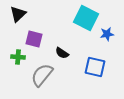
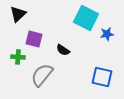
black semicircle: moved 1 px right, 3 px up
blue square: moved 7 px right, 10 px down
